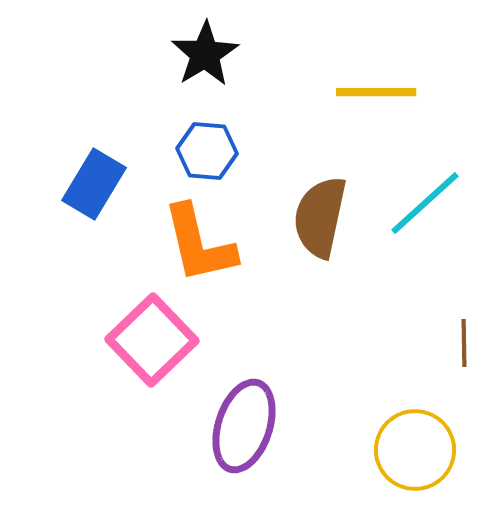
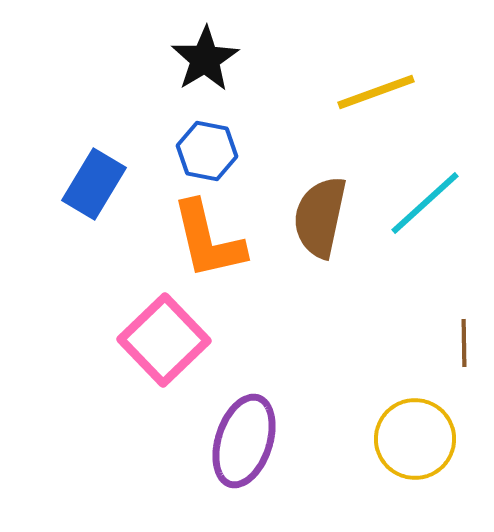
black star: moved 5 px down
yellow line: rotated 20 degrees counterclockwise
blue hexagon: rotated 6 degrees clockwise
orange L-shape: moved 9 px right, 4 px up
pink square: moved 12 px right
purple ellipse: moved 15 px down
yellow circle: moved 11 px up
